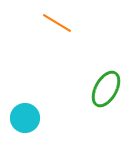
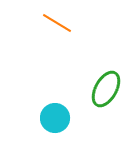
cyan circle: moved 30 px right
